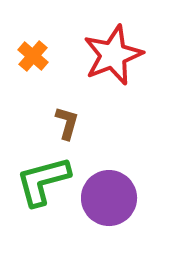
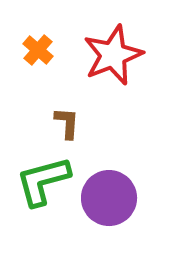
orange cross: moved 5 px right, 6 px up
brown L-shape: rotated 12 degrees counterclockwise
